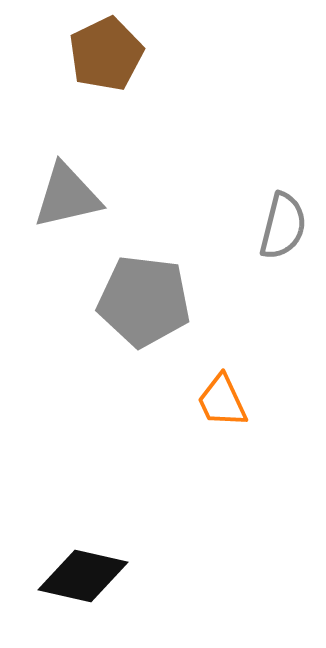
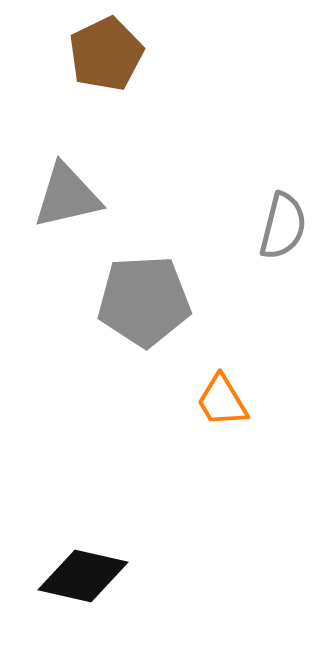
gray pentagon: rotated 10 degrees counterclockwise
orange trapezoid: rotated 6 degrees counterclockwise
